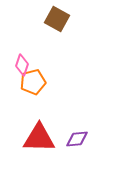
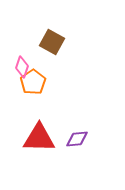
brown square: moved 5 px left, 23 px down
pink diamond: moved 2 px down
orange pentagon: rotated 20 degrees counterclockwise
